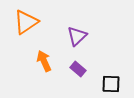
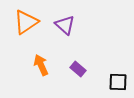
purple triangle: moved 12 px left, 11 px up; rotated 35 degrees counterclockwise
orange arrow: moved 3 px left, 4 px down
black square: moved 7 px right, 2 px up
